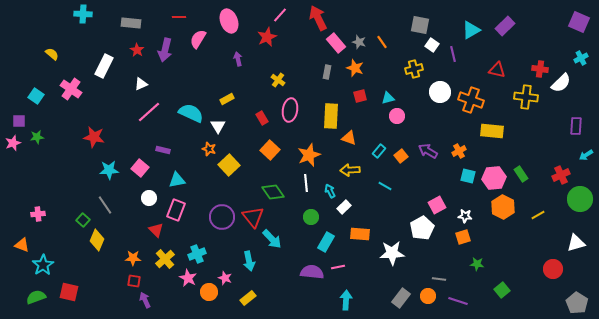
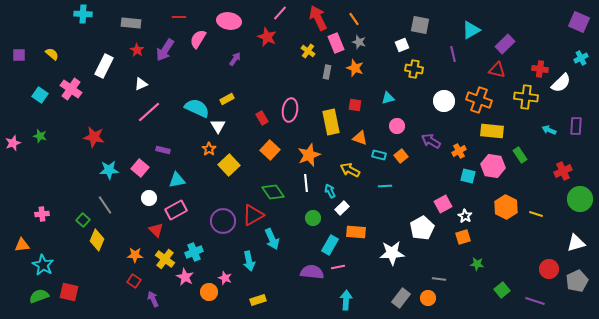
pink line at (280, 15): moved 2 px up
pink ellipse at (229, 21): rotated 60 degrees counterclockwise
purple rectangle at (505, 26): moved 18 px down
red star at (267, 37): rotated 24 degrees counterclockwise
orange line at (382, 42): moved 28 px left, 23 px up
pink rectangle at (336, 43): rotated 18 degrees clockwise
white square at (432, 45): moved 30 px left; rotated 32 degrees clockwise
purple arrow at (165, 50): rotated 20 degrees clockwise
purple arrow at (238, 59): moved 3 px left; rotated 48 degrees clockwise
yellow cross at (414, 69): rotated 24 degrees clockwise
yellow cross at (278, 80): moved 30 px right, 29 px up
white circle at (440, 92): moved 4 px right, 9 px down
cyan square at (36, 96): moved 4 px right, 1 px up
red square at (360, 96): moved 5 px left, 9 px down; rotated 24 degrees clockwise
orange cross at (471, 100): moved 8 px right
cyan semicircle at (191, 113): moved 6 px right, 5 px up
yellow rectangle at (331, 116): moved 6 px down; rotated 15 degrees counterclockwise
pink circle at (397, 116): moved 10 px down
purple square at (19, 121): moved 66 px up
green star at (37, 137): moved 3 px right, 1 px up; rotated 24 degrees clockwise
orange triangle at (349, 138): moved 11 px right
orange star at (209, 149): rotated 16 degrees clockwise
cyan rectangle at (379, 151): moved 4 px down; rotated 64 degrees clockwise
purple arrow at (428, 151): moved 3 px right, 10 px up
cyan arrow at (586, 155): moved 37 px left, 25 px up; rotated 56 degrees clockwise
yellow arrow at (350, 170): rotated 30 degrees clockwise
green rectangle at (521, 174): moved 1 px left, 19 px up
red cross at (561, 175): moved 2 px right, 4 px up
pink hexagon at (494, 178): moved 1 px left, 12 px up; rotated 15 degrees clockwise
cyan line at (385, 186): rotated 32 degrees counterclockwise
pink square at (437, 205): moved 6 px right, 1 px up
white rectangle at (344, 207): moved 2 px left, 1 px down
orange hexagon at (503, 207): moved 3 px right
pink rectangle at (176, 210): rotated 40 degrees clockwise
pink cross at (38, 214): moved 4 px right
yellow line at (538, 215): moved 2 px left, 1 px up; rotated 48 degrees clockwise
white star at (465, 216): rotated 24 degrees clockwise
purple circle at (222, 217): moved 1 px right, 4 px down
red triangle at (253, 217): moved 2 px up; rotated 40 degrees clockwise
green circle at (311, 217): moved 2 px right, 1 px down
orange rectangle at (360, 234): moved 4 px left, 2 px up
cyan arrow at (272, 239): rotated 20 degrees clockwise
cyan rectangle at (326, 242): moved 4 px right, 3 px down
orange triangle at (22, 245): rotated 28 degrees counterclockwise
cyan cross at (197, 254): moved 3 px left, 2 px up
orange star at (133, 258): moved 2 px right, 3 px up
yellow cross at (165, 259): rotated 12 degrees counterclockwise
cyan star at (43, 265): rotated 10 degrees counterclockwise
red circle at (553, 269): moved 4 px left
pink star at (188, 278): moved 3 px left, 1 px up
red square at (134, 281): rotated 24 degrees clockwise
orange circle at (428, 296): moved 2 px down
green semicircle at (36, 297): moved 3 px right, 1 px up
yellow rectangle at (248, 298): moved 10 px right, 2 px down; rotated 21 degrees clockwise
purple arrow at (145, 300): moved 8 px right, 1 px up
purple line at (458, 301): moved 77 px right
gray pentagon at (577, 303): moved 22 px up; rotated 15 degrees clockwise
